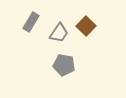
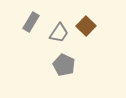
gray pentagon: rotated 15 degrees clockwise
